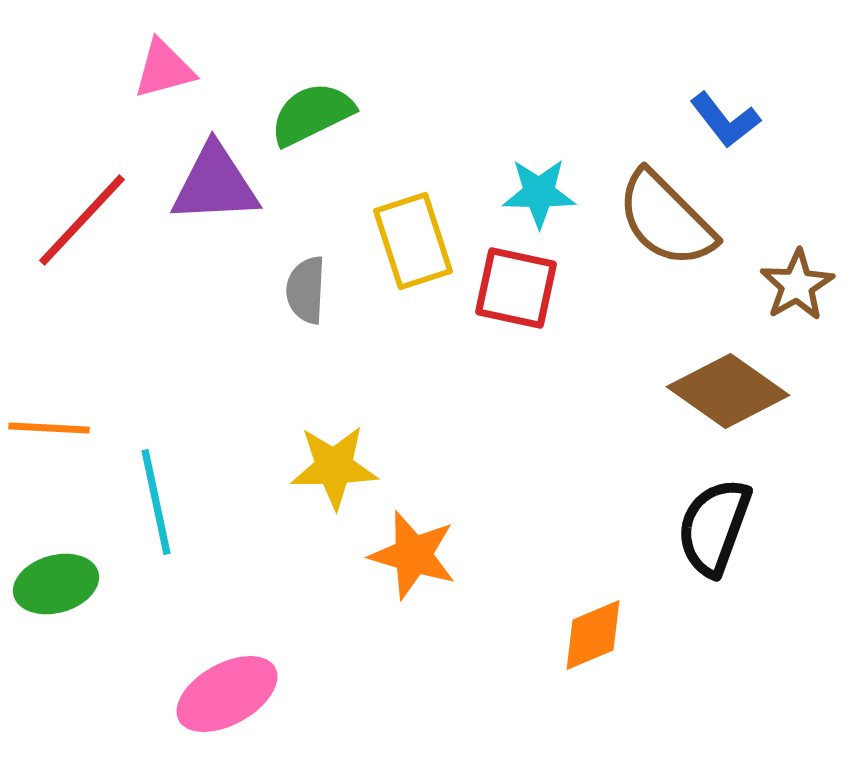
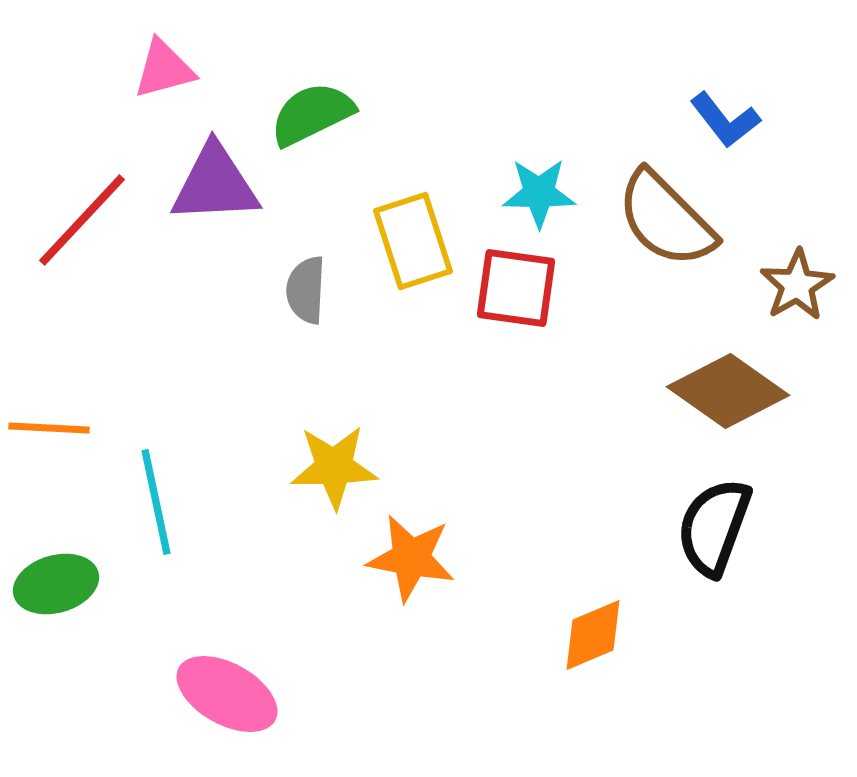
red square: rotated 4 degrees counterclockwise
orange star: moved 2 px left, 3 px down; rotated 6 degrees counterclockwise
pink ellipse: rotated 58 degrees clockwise
